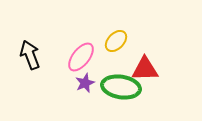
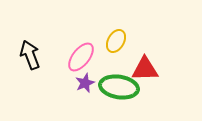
yellow ellipse: rotated 15 degrees counterclockwise
green ellipse: moved 2 px left
